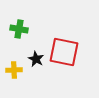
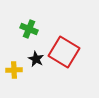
green cross: moved 10 px right; rotated 12 degrees clockwise
red square: rotated 20 degrees clockwise
